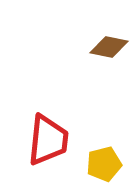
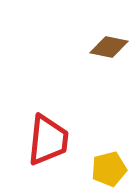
yellow pentagon: moved 5 px right, 5 px down
